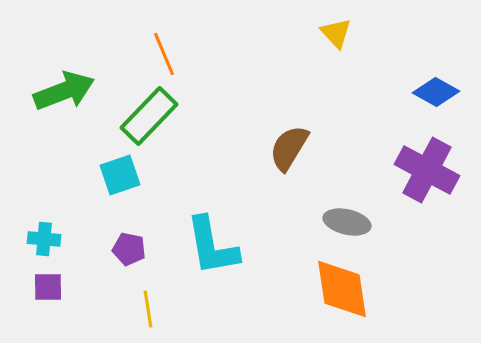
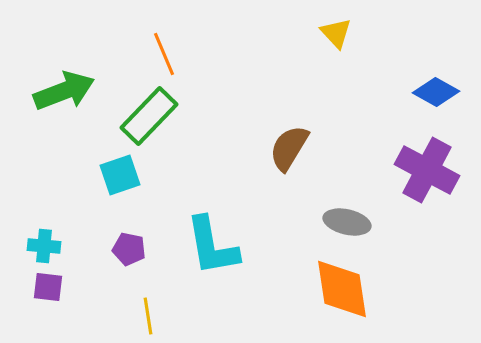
cyan cross: moved 7 px down
purple square: rotated 8 degrees clockwise
yellow line: moved 7 px down
